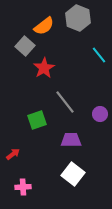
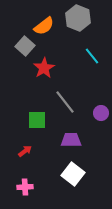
cyan line: moved 7 px left, 1 px down
purple circle: moved 1 px right, 1 px up
green square: rotated 18 degrees clockwise
red arrow: moved 12 px right, 3 px up
pink cross: moved 2 px right
